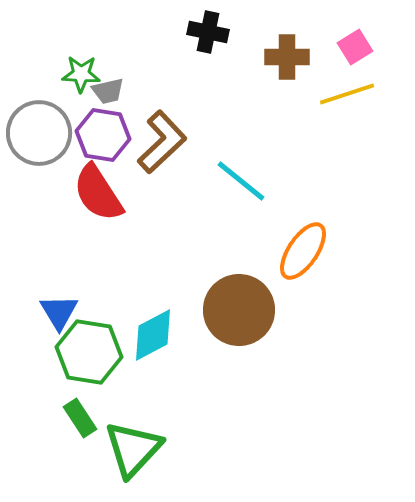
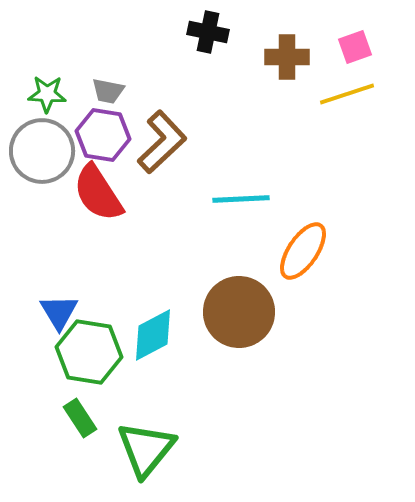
pink square: rotated 12 degrees clockwise
green star: moved 34 px left, 20 px down
gray trapezoid: rotated 24 degrees clockwise
gray circle: moved 3 px right, 18 px down
cyan line: moved 18 px down; rotated 42 degrees counterclockwise
brown circle: moved 2 px down
green triangle: moved 13 px right; rotated 4 degrees counterclockwise
